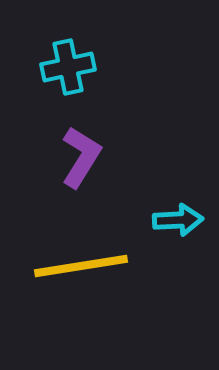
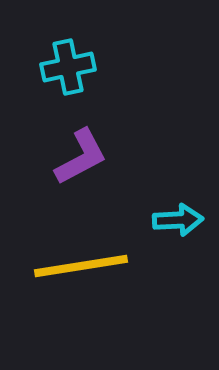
purple L-shape: rotated 30 degrees clockwise
